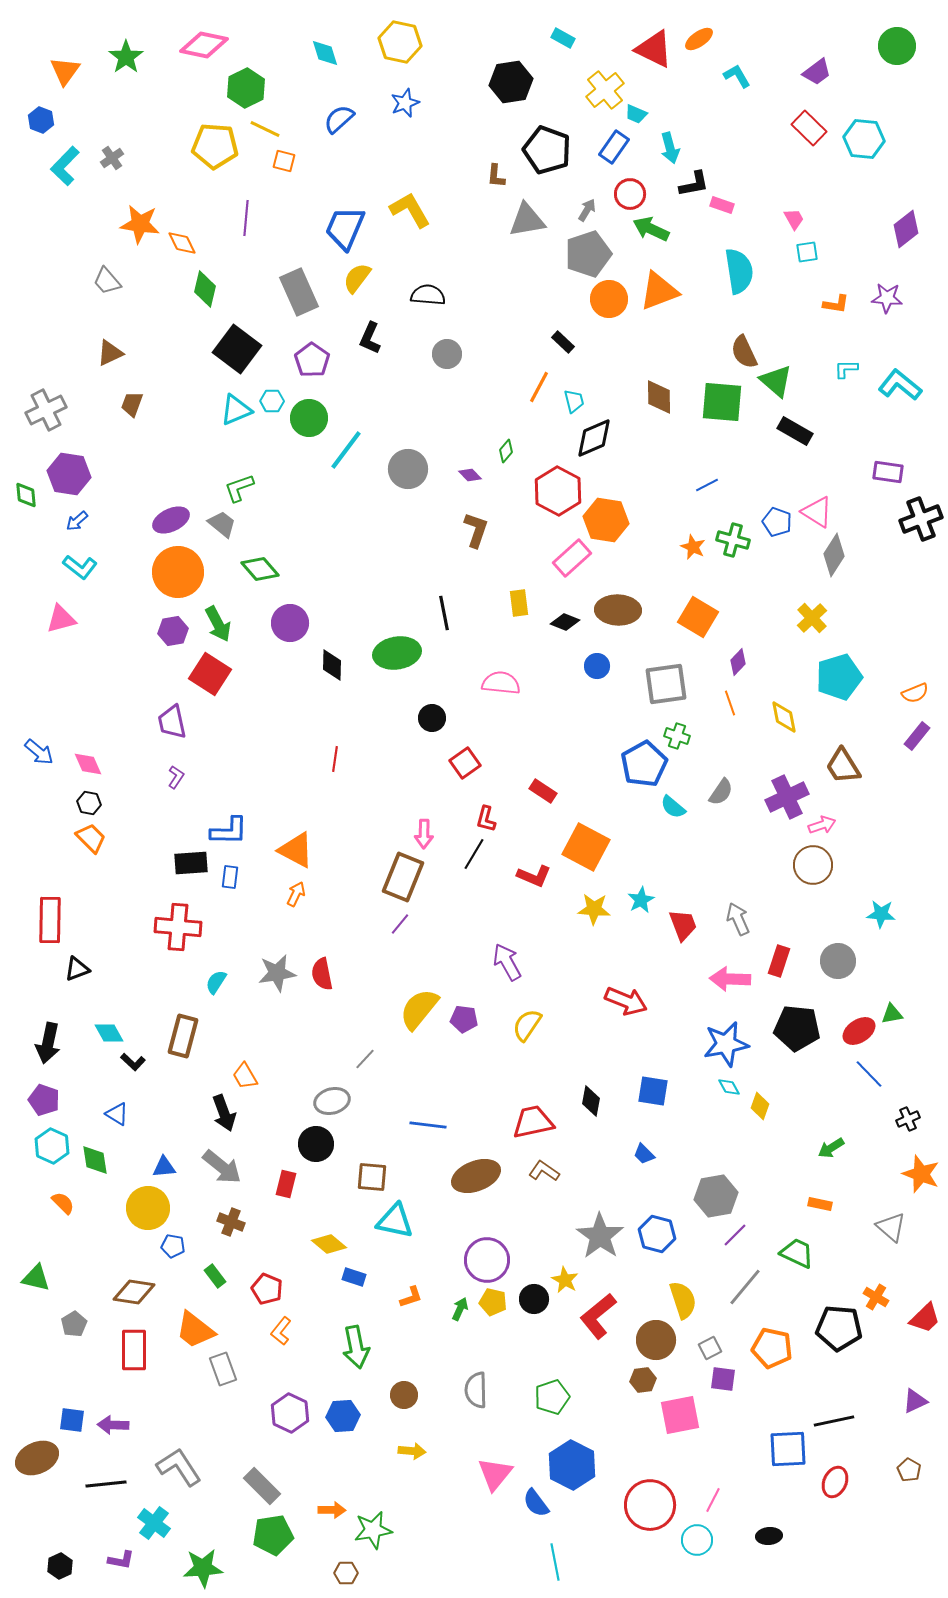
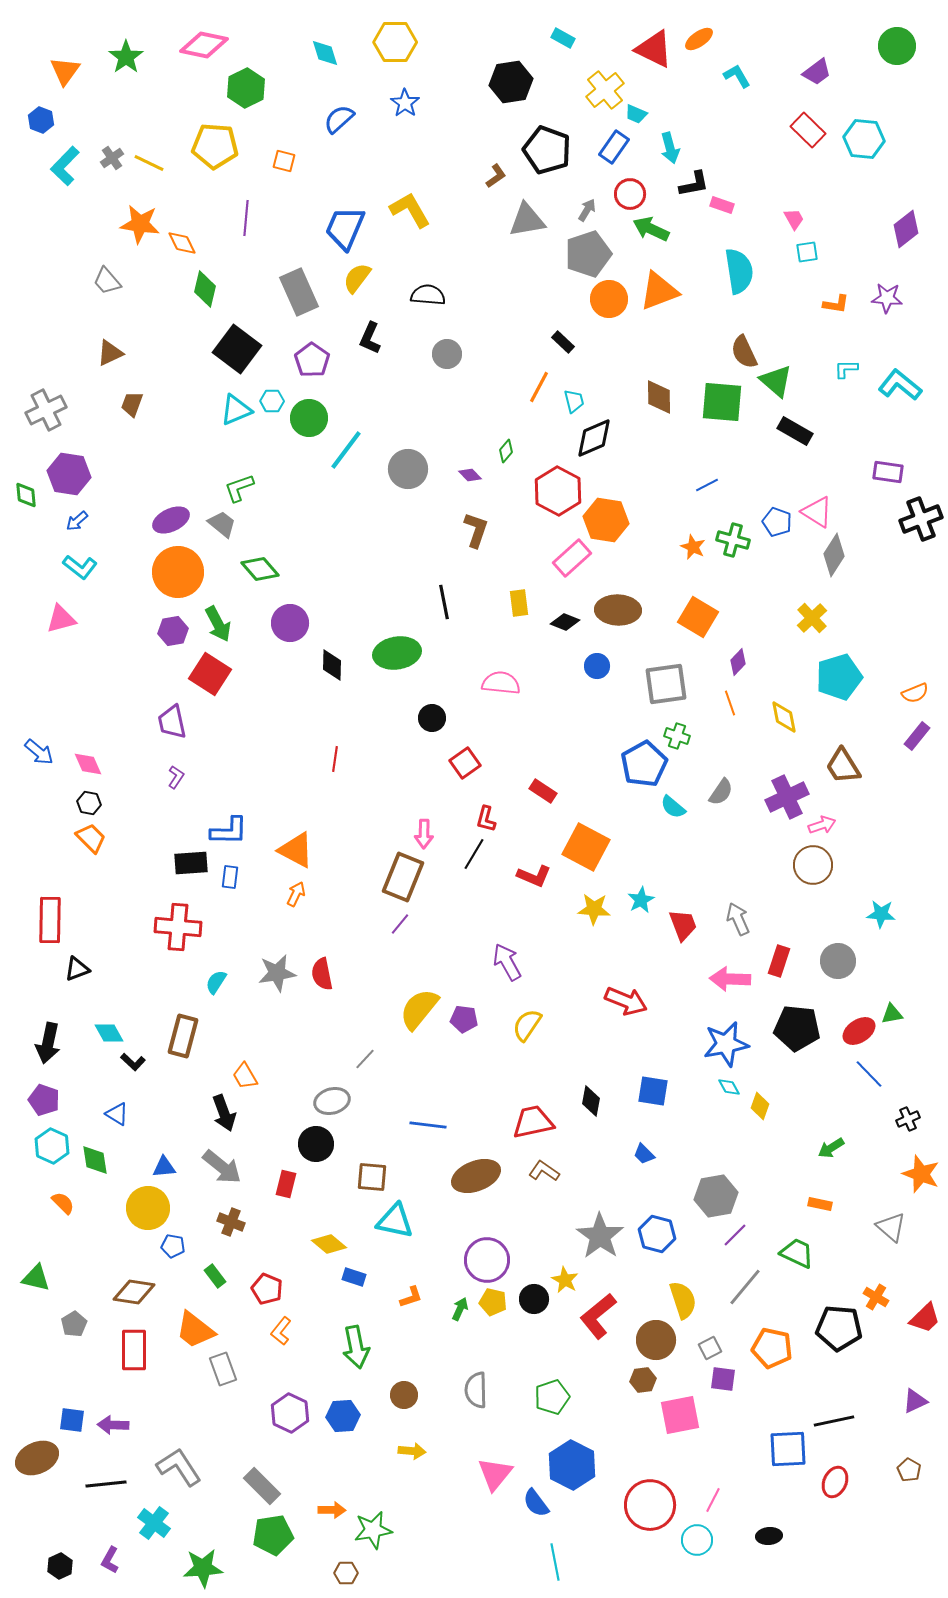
yellow hexagon at (400, 42): moved 5 px left; rotated 12 degrees counterclockwise
blue star at (405, 103): rotated 16 degrees counterclockwise
red rectangle at (809, 128): moved 1 px left, 2 px down
yellow line at (265, 129): moved 116 px left, 34 px down
brown L-shape at (496, 176): rotated 130 degrees counterclockwise
black line at (444, 613): moved 11 px up
purple L-shape at (121, 1560): moved 11 px left; rotated 108 degrees clockwise
